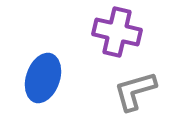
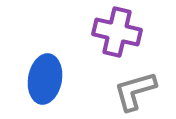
blue ellipse: moved 2 px right, 1 px down; rotated 9 degrees counterclockwise
